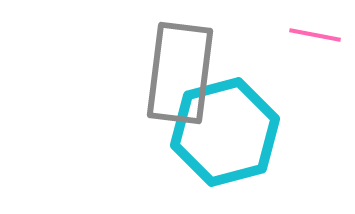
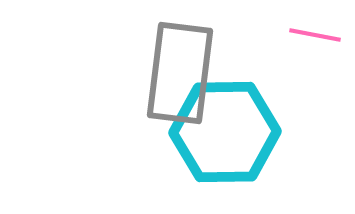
cyan hexagon: rotated 14 degrees clockwise
